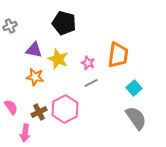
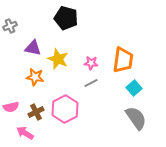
black pentagon: moved 2 px right, 5 px up
purple triangle: moved 1 px left, 2 px up
orange trapezoid: moved 5 px right, 5 px down
pink star: moved 3 px right; rotated 16 degrees counterclockwise
pink semicircle: rotated 112 degrees clockwise
brown cross: moved 3 px left
pink arrow: rotated 114 degrees clockwise
